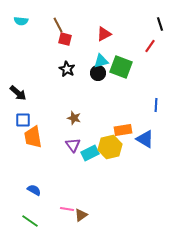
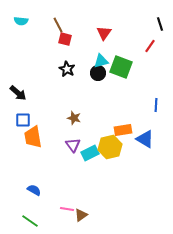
red triangle: moved 1 px up; rotated 28 degrees counterclockwise
